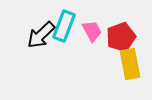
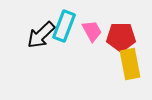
red pentagon: rotated 20 degrees clockwise
